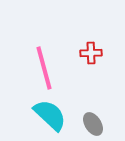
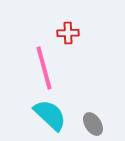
red cross: moved 23 px left, 20 px up
